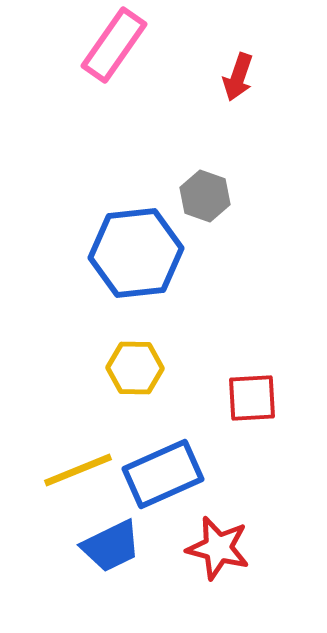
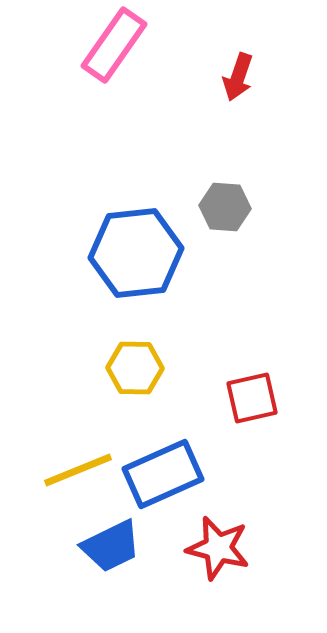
gray hexagon: moved 20 px right, 11 px down; rotated 15 degrees counterclockwise
red square: rotated 10 degrees counterclockwise
